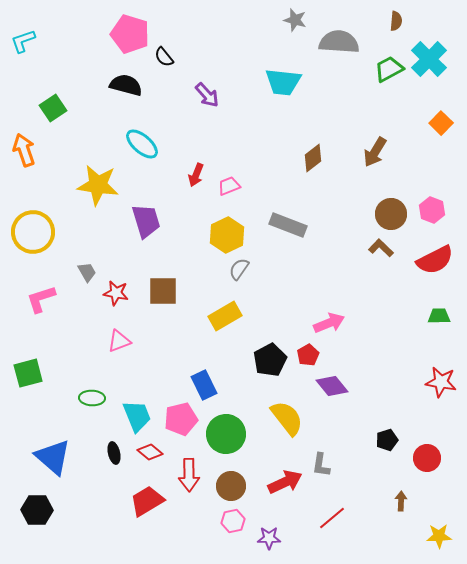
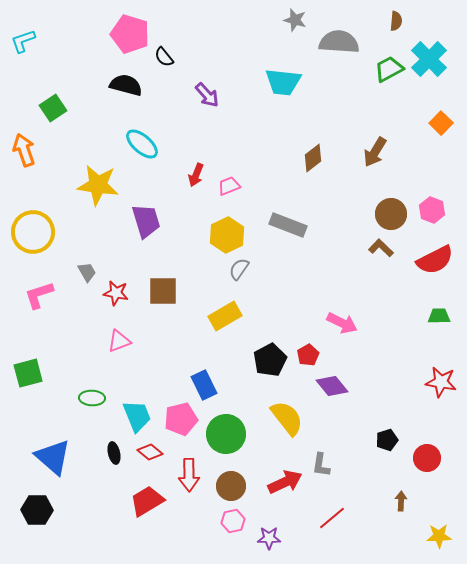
pink L-shape at (41, 299): moved 2 px left, 4 px up
pink arrow at (329, 323): moved 13 px right; rotated 48 degrees clockwise
